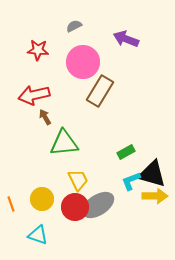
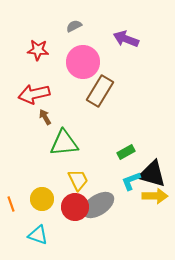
red arrow: moved 1 px up
